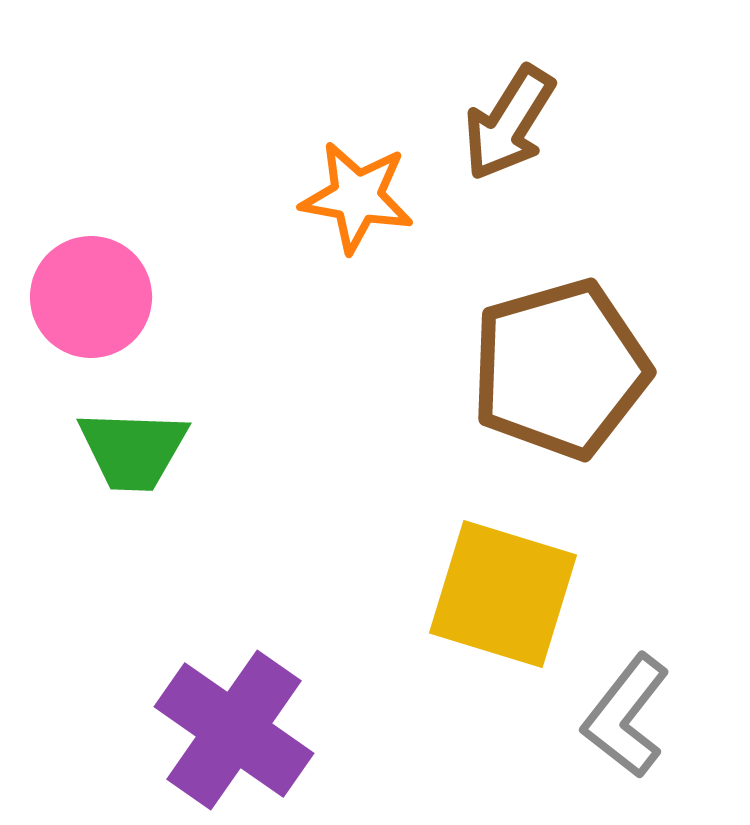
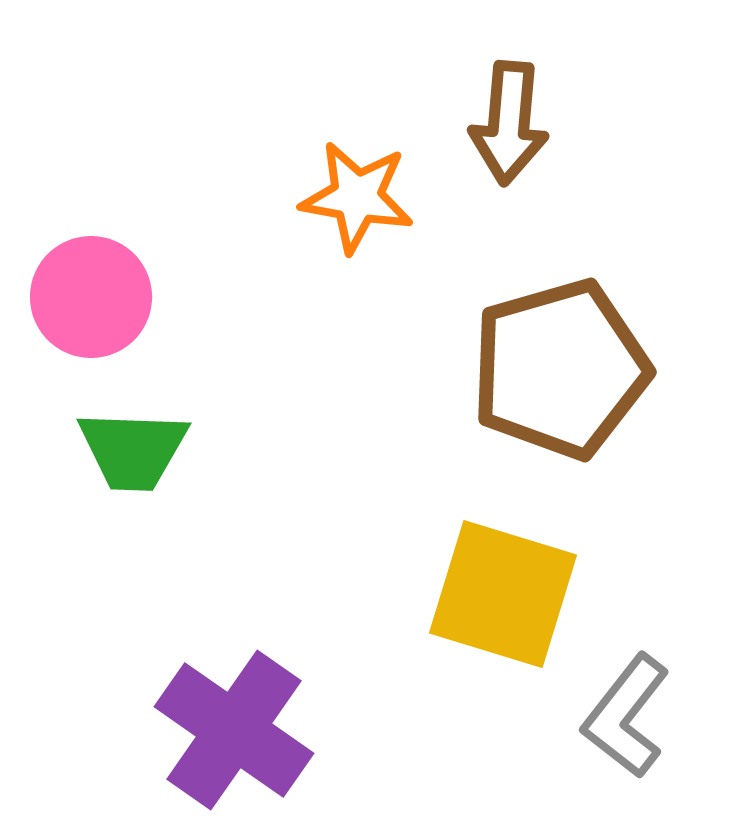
brown arrow: rotated 27 degrees counterclockwise
